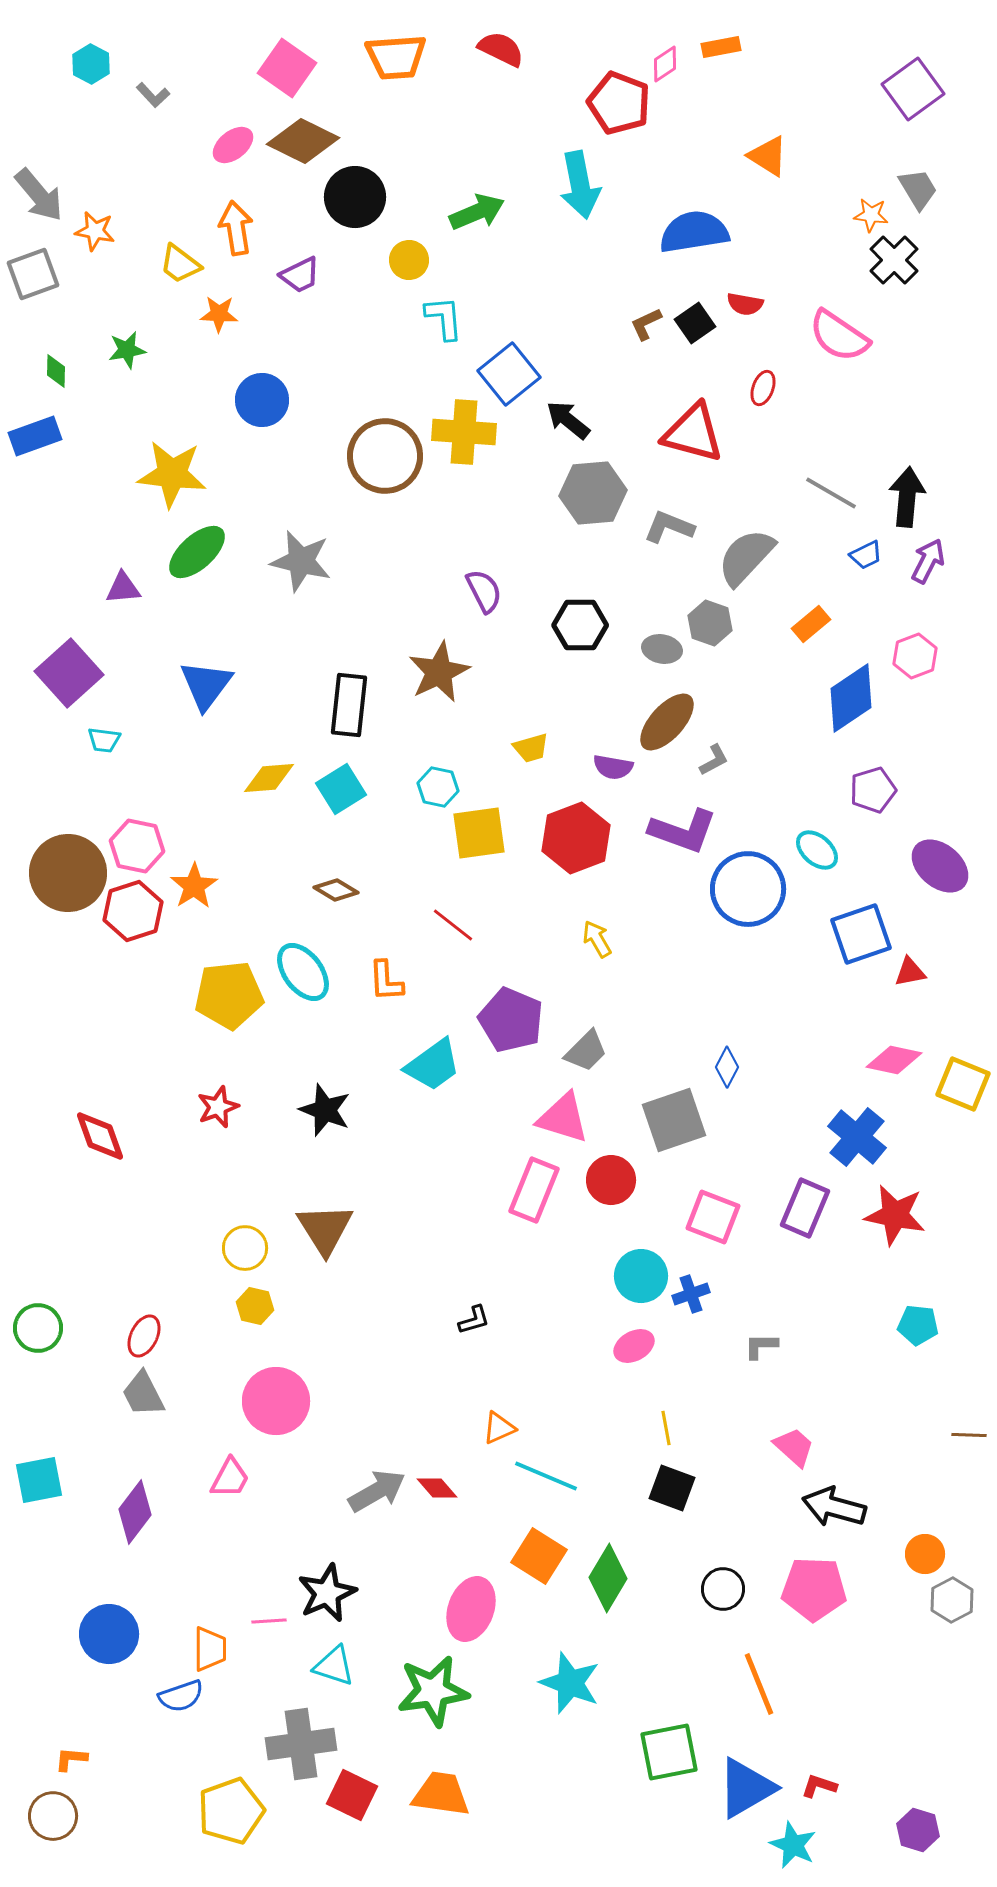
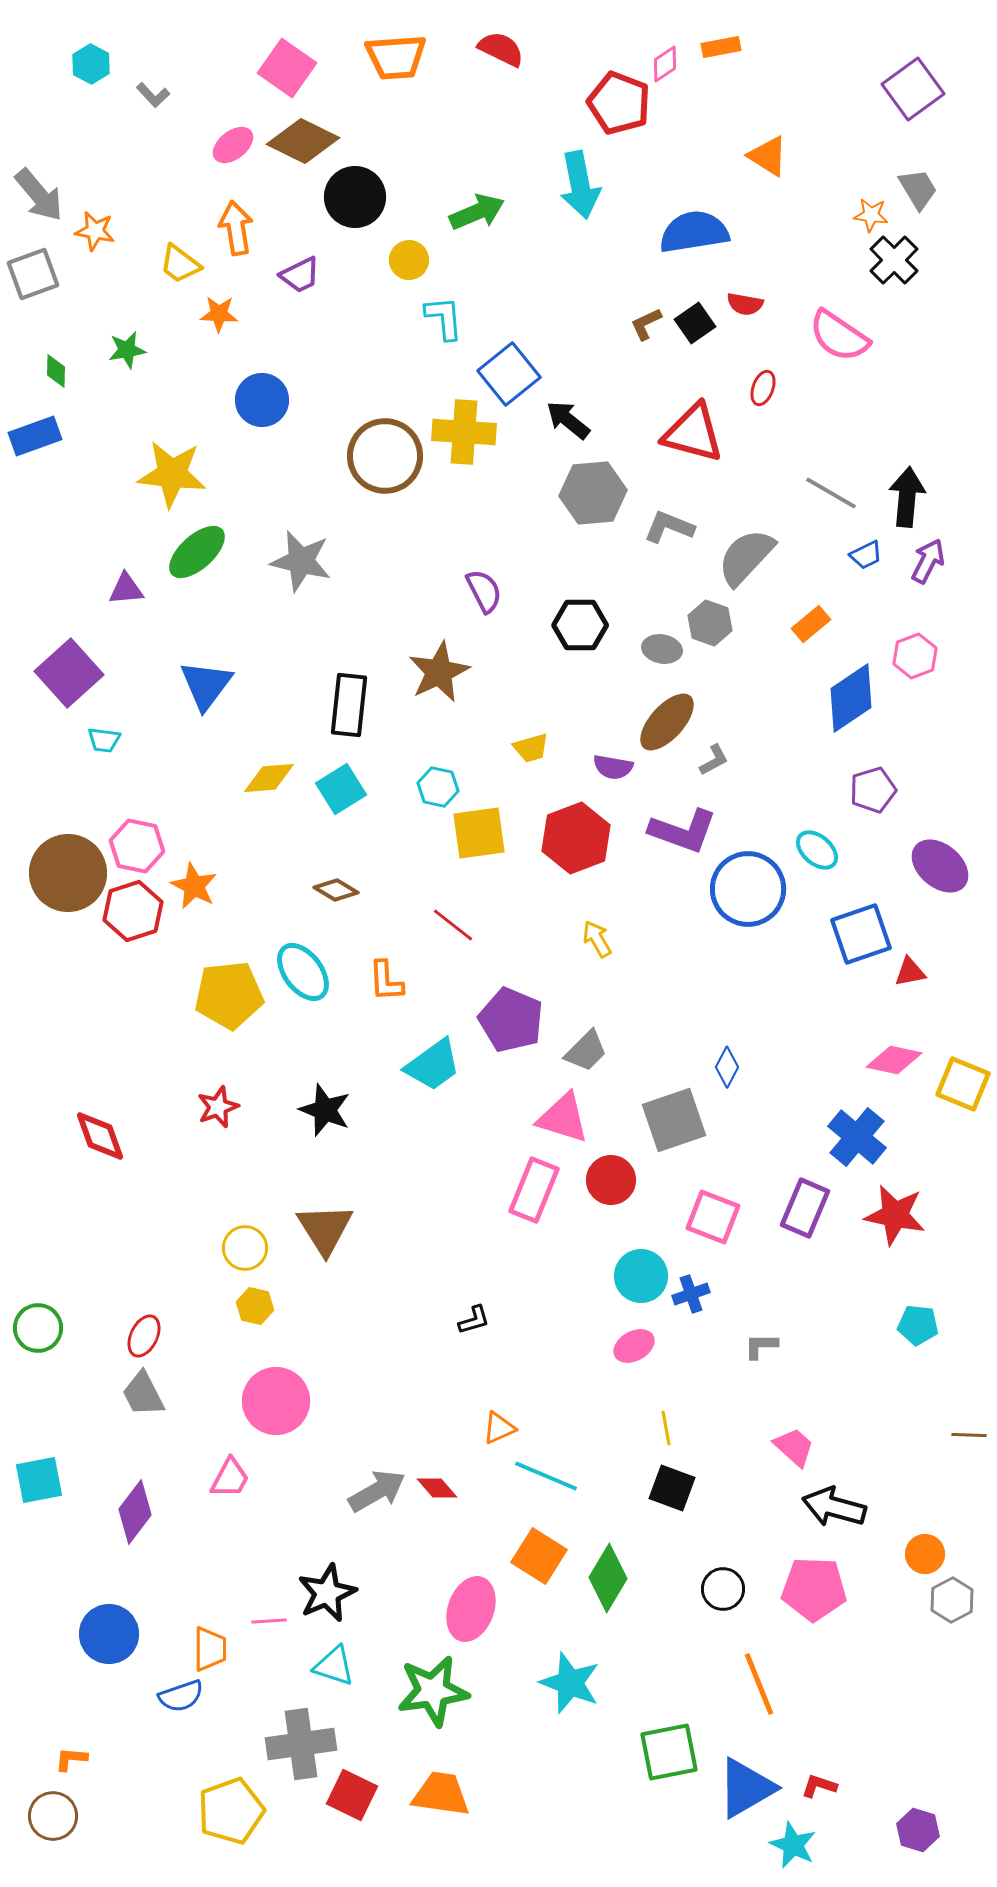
purple triangle at (123, 588): moved 3 px right, 1 px down
orange star at (194, 886): rotated 12 degrees counterclockwise
